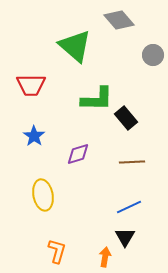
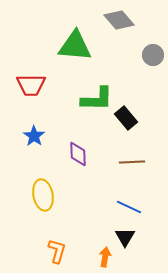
green triangle: rotated 36 degrees counterclockwise
purple diamond: rotated 75 degrees counterclockwise
blue line: rotated 50 degrees clockwise
